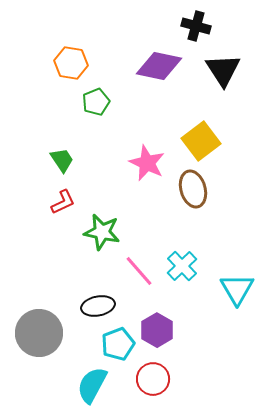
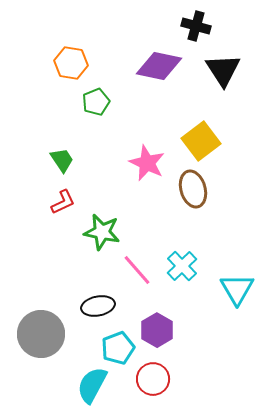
pink line: moved 2 px left, 1 px up
gray circle: moved 2 px right, 1 px down
cyan pentagon: moved 4 px down
